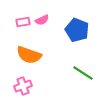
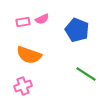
pink semicircle: moved 1 px up
green line: moved 3 px right, 1 px down
